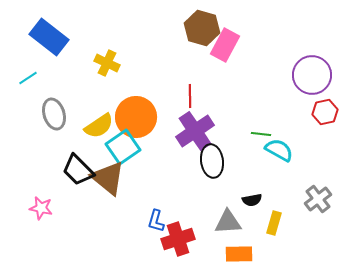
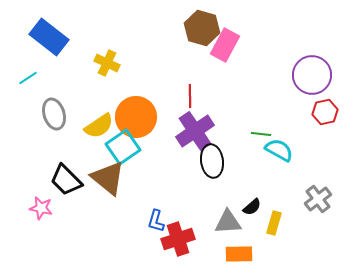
black trapezoid: moved 12 px left, 10 px down
black semicircle: moved 7 px down; rotated 30 degrees counterclockwise
